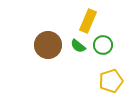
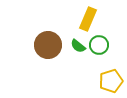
yellow rectangle: moved 2 px up
green circle: moved 4 px left
